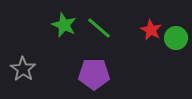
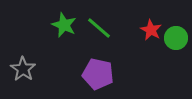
purple pentagon: moved 4 px right; rotated 12 degrees clockwise
